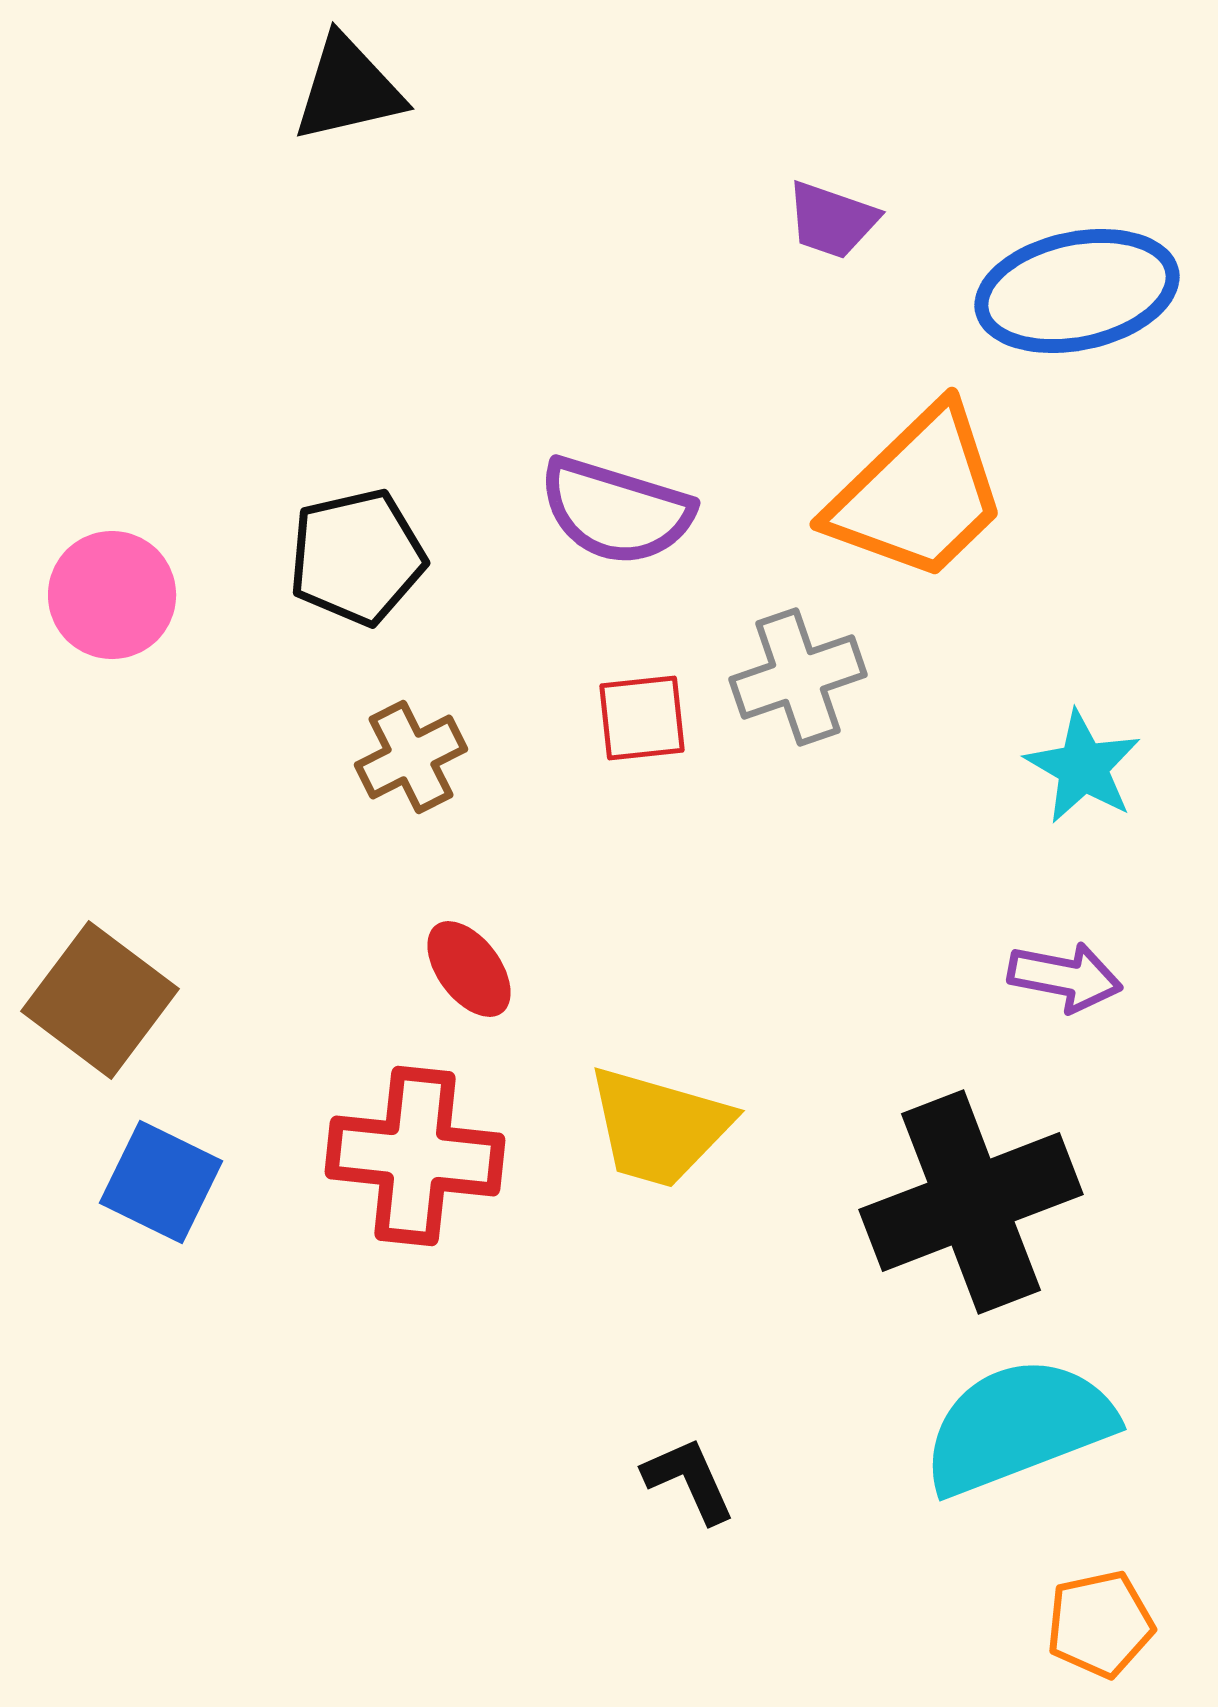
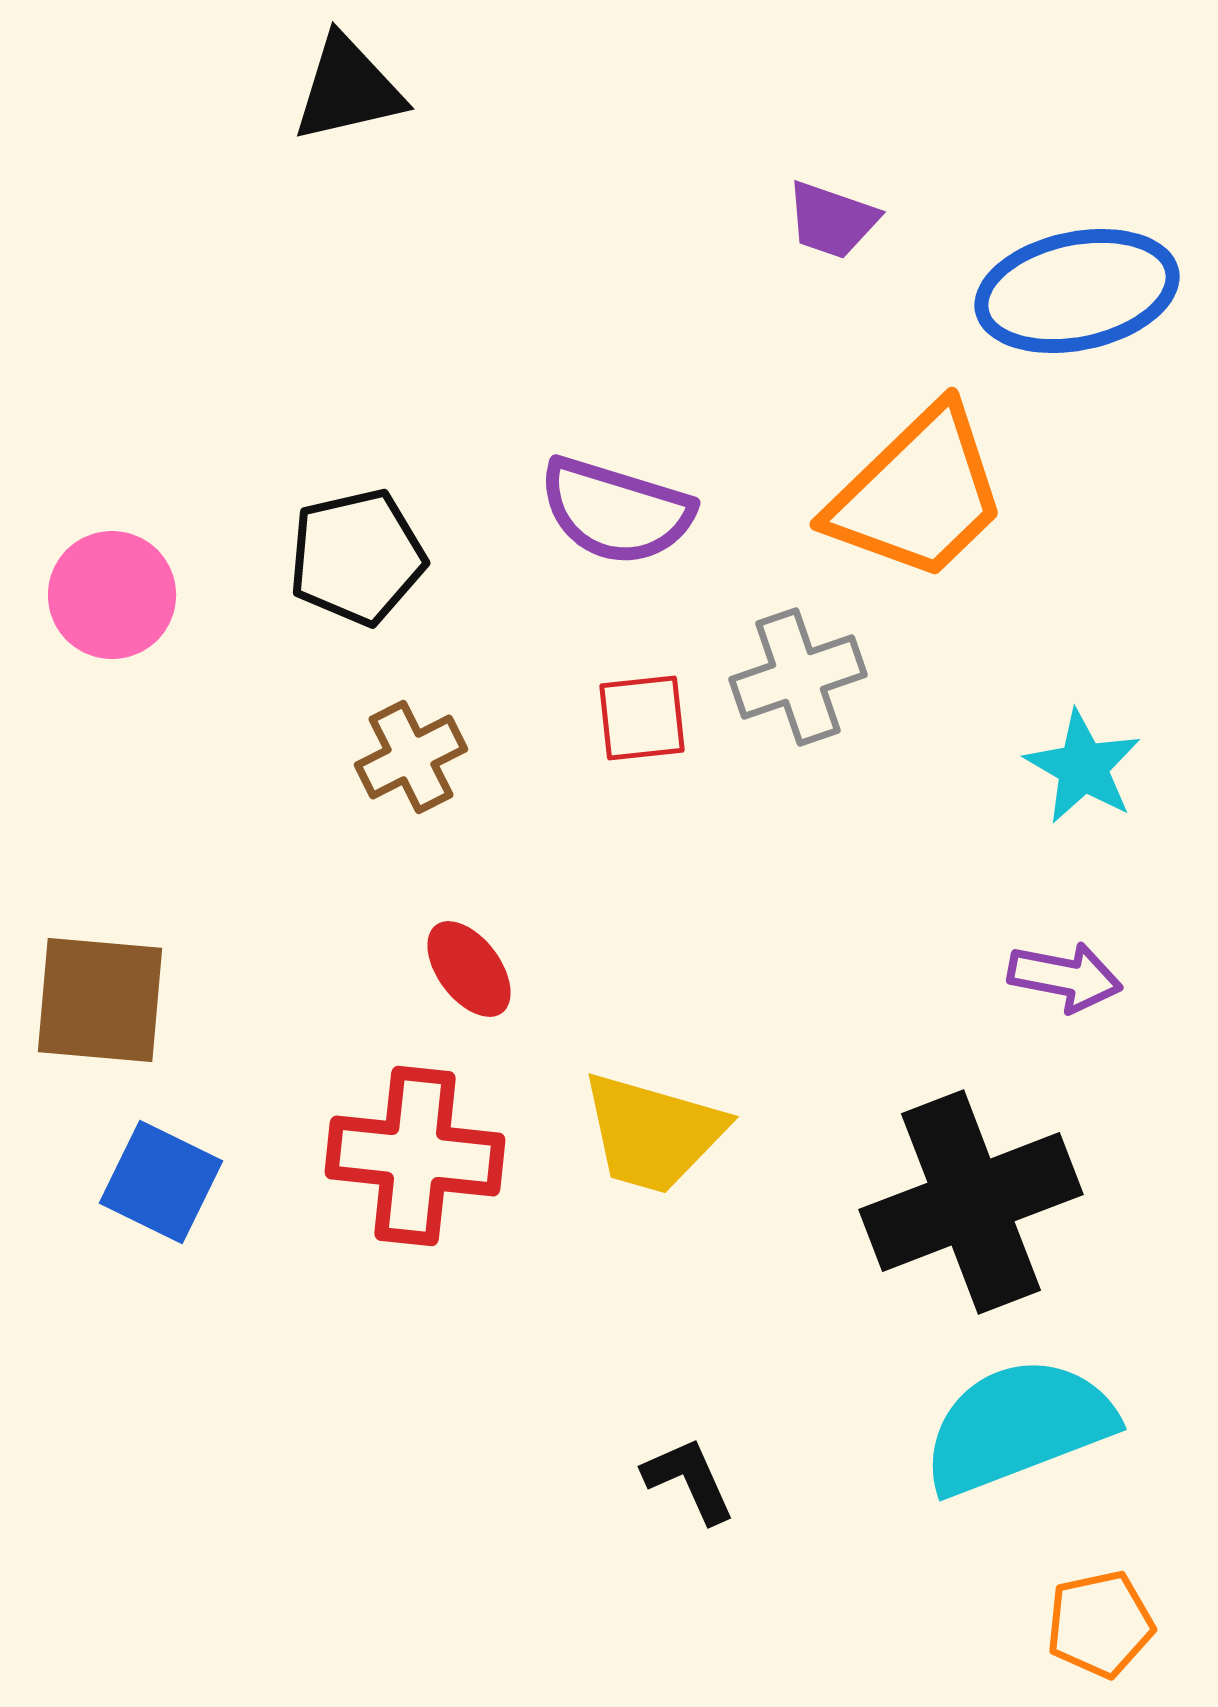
brown square: rotated 32 degrees counterclockwise
yellow trapezoid: moved 6 px left, 6 px down
